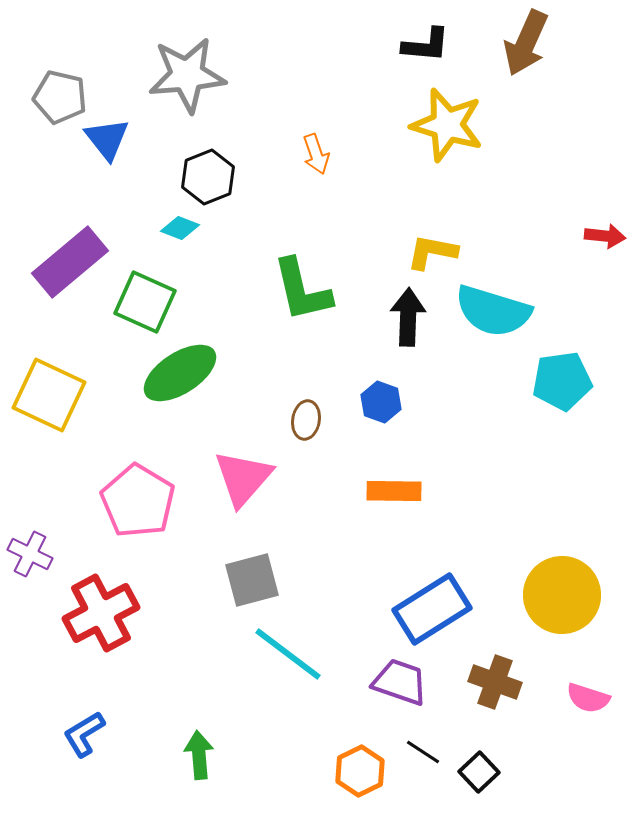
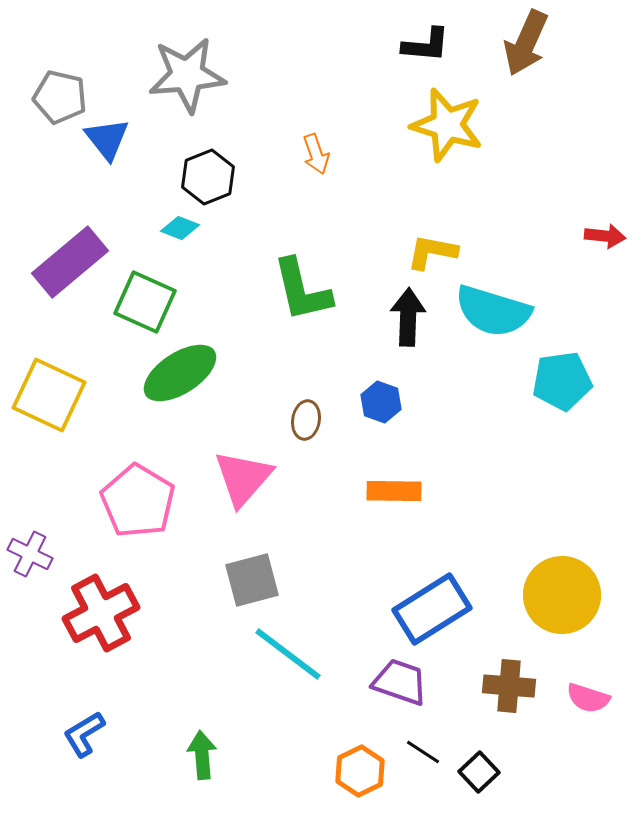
brown cross: moved 14 px right, 4 px down; rotated 15 degrees counterclockwise
green arrow: moved 3 px right
